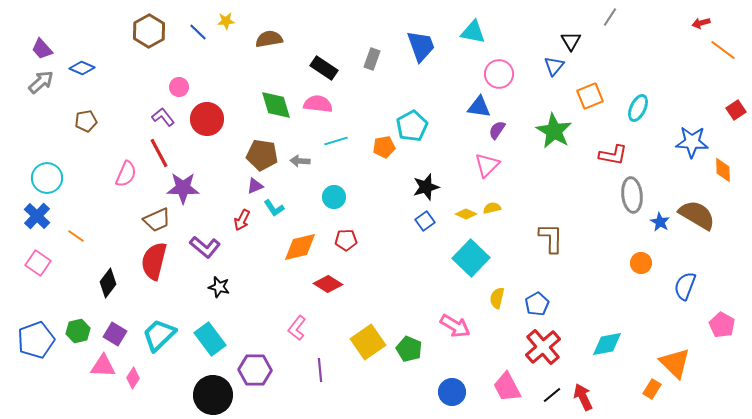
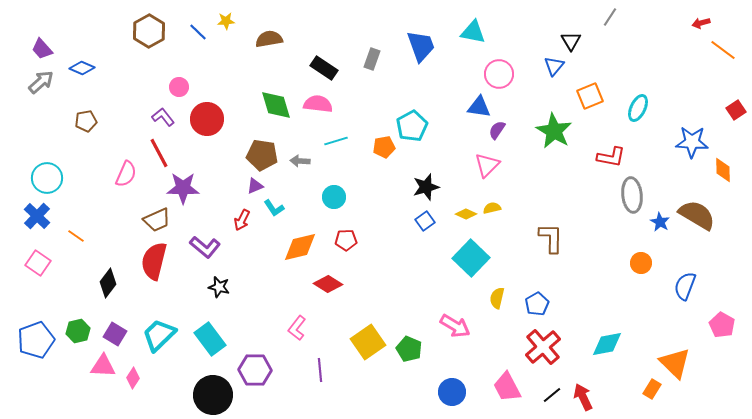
red L-shape at (613, 155): moved 2 px left, 2 px down
